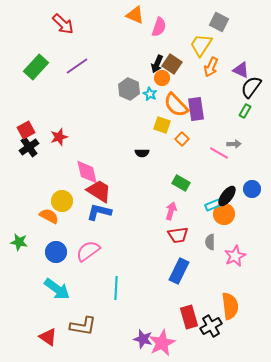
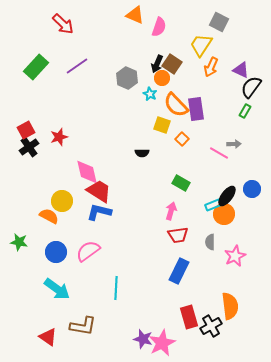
gray hexagon at (129, 89): moved 2 px left, 11 px up
